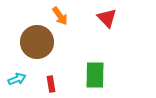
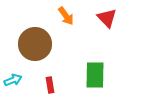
orange arrow: moved 6 px right
brown circle: moved 2 px left, 2 px down
cyan arrow: moved 4 px left, 1 px down
red rectangle: moved 1 px left, 1 px down
